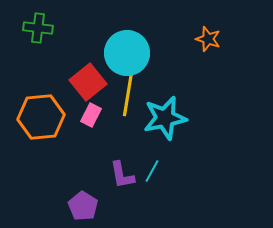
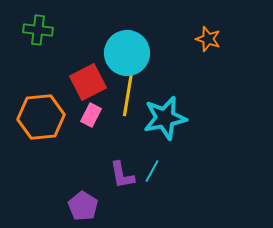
green cross: moved 2 px down
red square: rotated 12 degrees clockwise
